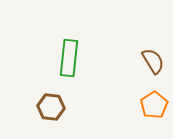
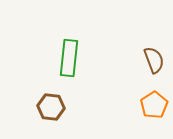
brown semicircle: moved 1 px right, 1 px up; rotated 12 degrees clockwise
